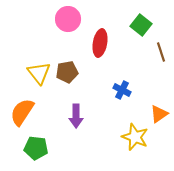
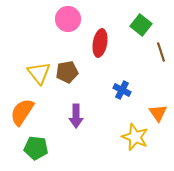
orange triangle: moved 1 px left, 1 px up; rotated 30 degrees counterclockwise
